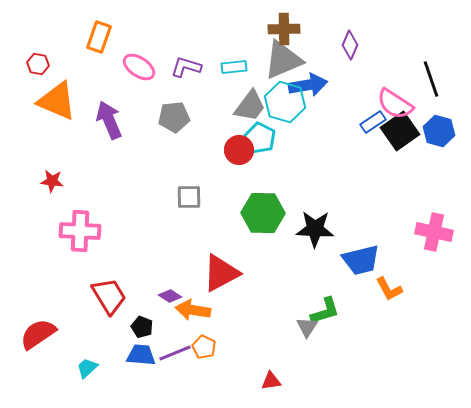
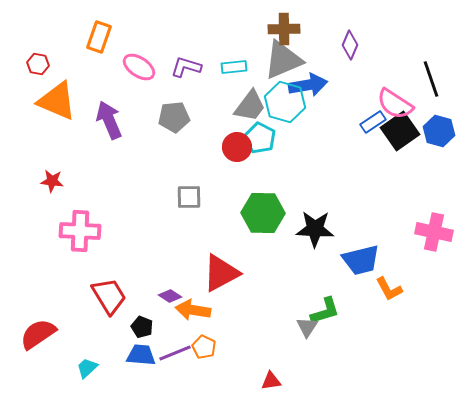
red circle at (239, 150): moved 2 px left, 3 px up
